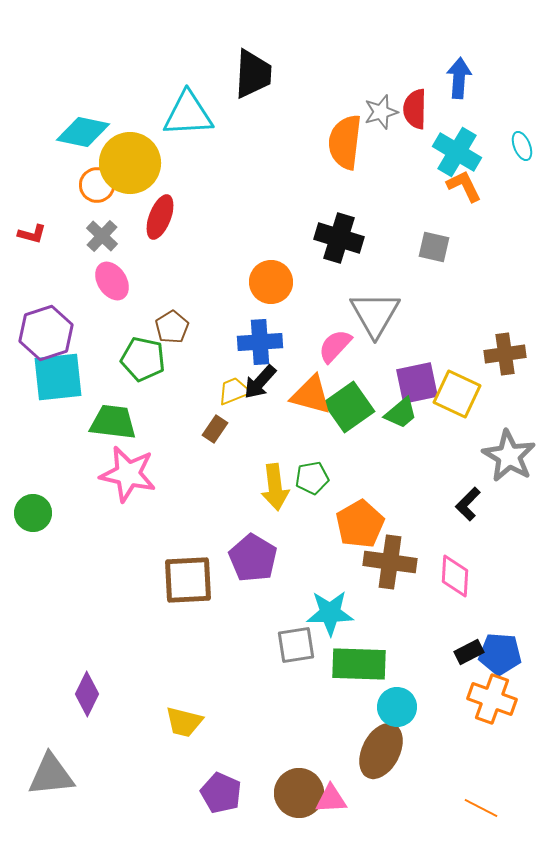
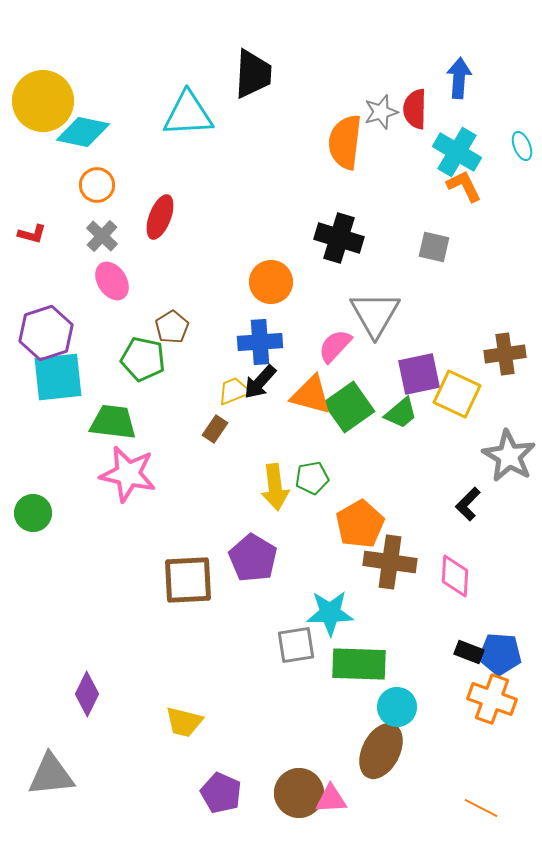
yellow circle at (130, 163): moved 87 px left, 62 px up
purple square at (417, 383): moved 2 px right, 9 px up
black rectangle at (469, 652): rotated 48 degrees clockwise
